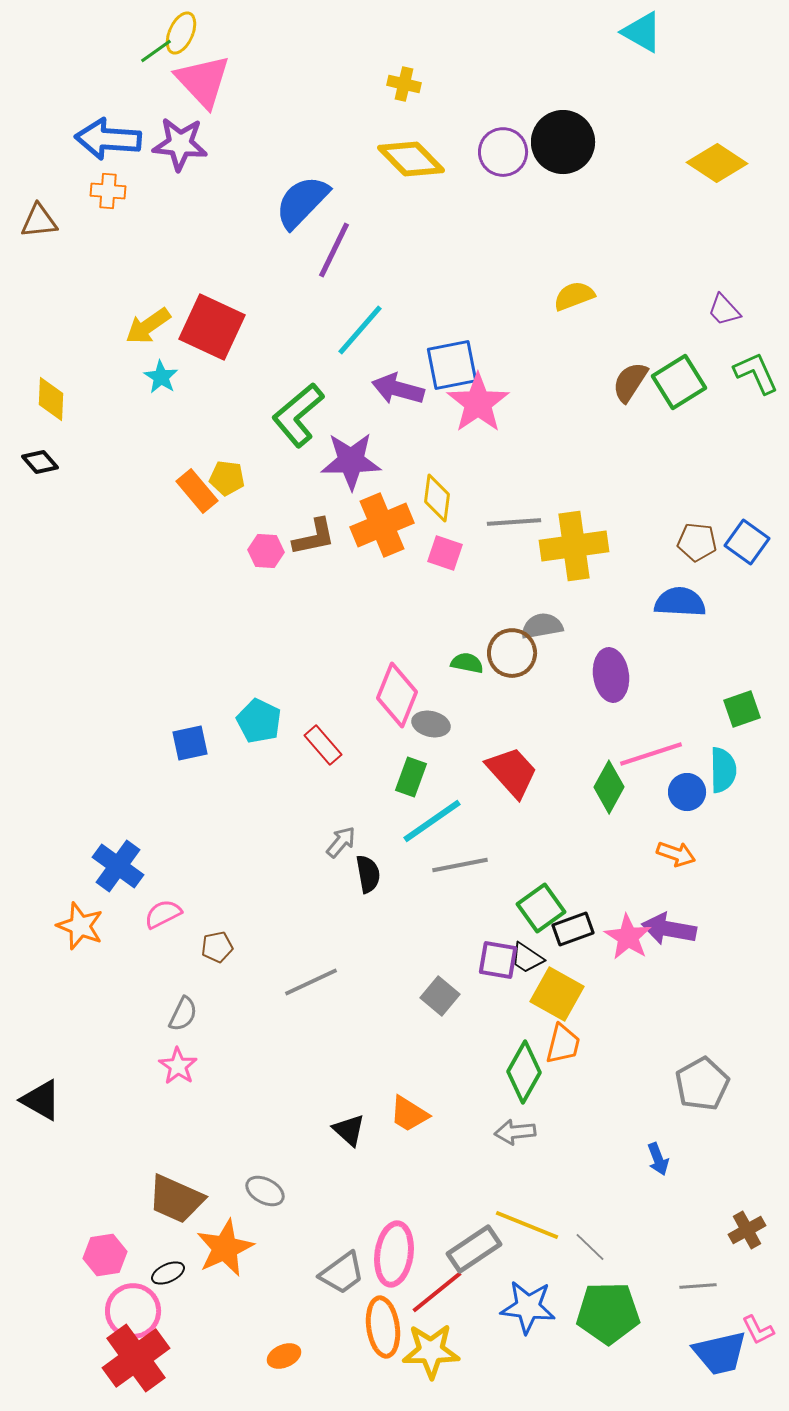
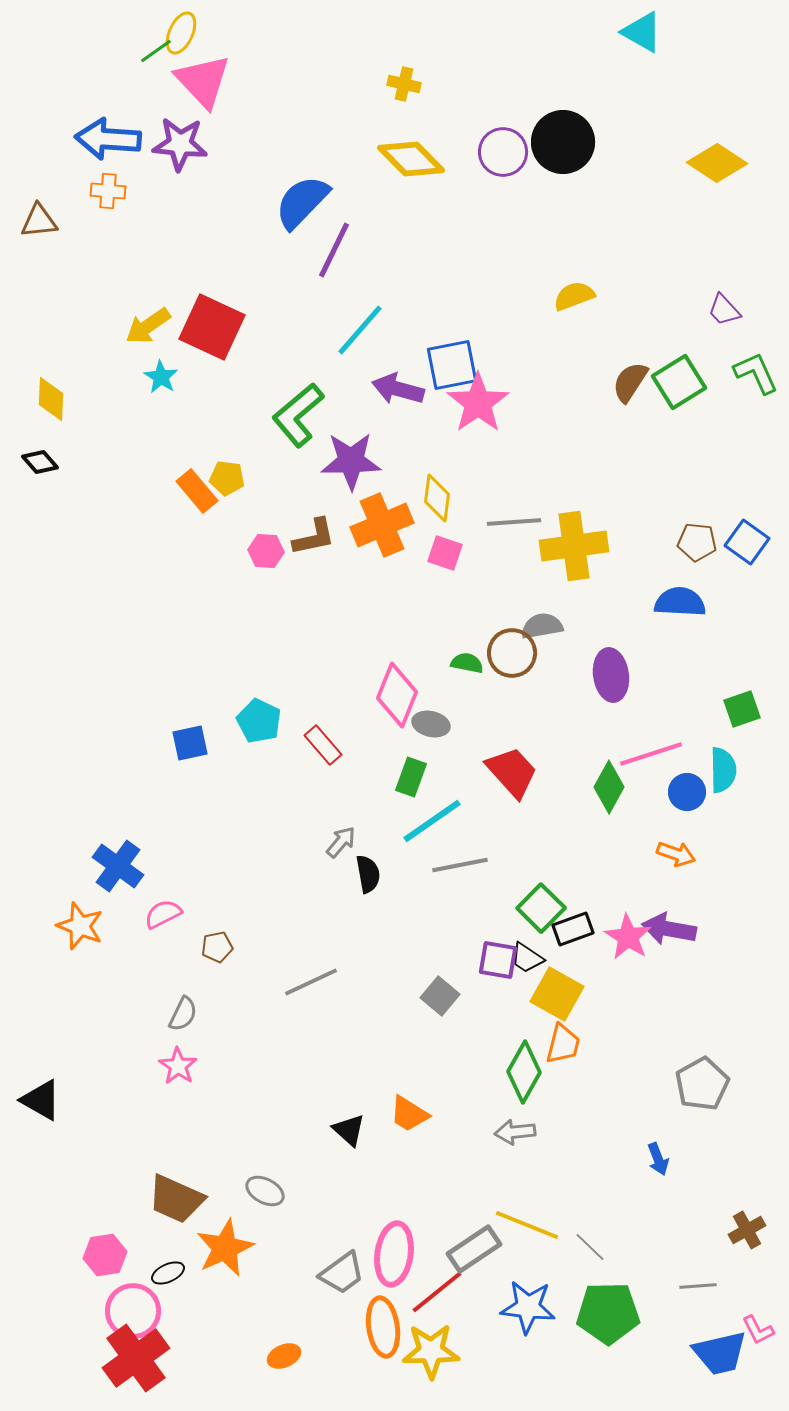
green square at (541, 908): rotated 9 degrees counterclockwise
